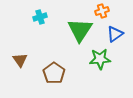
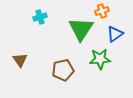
green triangle: moved 1 px right, 1 px up
brown pentagon: moved 9 px right, 3 px up; rotated 25 degrees clockwise
